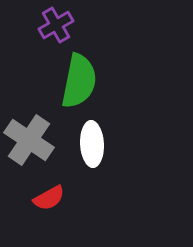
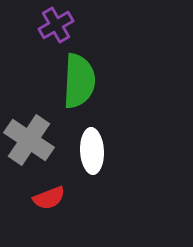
green semicircle: rotated 8 degrees counterclockwise
white ellipse: moved 7 px down
red semicircle: rotated 8 degrees clockwise
